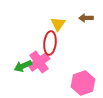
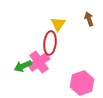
brown arrow: moved 3 px right, 1 px down; rotated 72 degrees clockwise
pink hexagon: moved 1 px left
